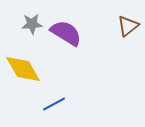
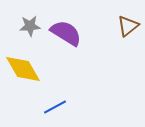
gray star: moved 2 px left, 2 px down
blue line: moved 1 px right, 3 px down
